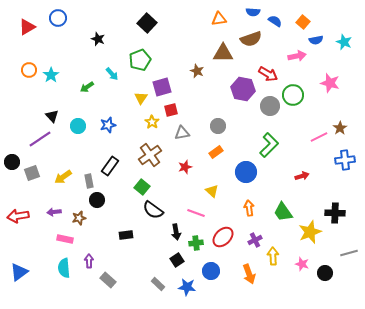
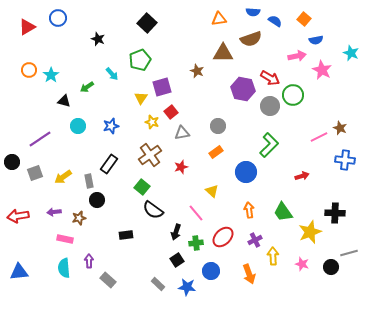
orange square at (303, 22): moved 1 px right, 3 px up
cyan star at (344, 42): moved 7 px right, 11 px down
red arrow at (268, 74): moved 2 px right, 4 px down
pink star at (330, 83): moved 8 px left, 13 px up; rotated 12 degrees clockwise
red square at (171, 110): moved 2 px down; rotated 24 degrees counterclockwise
black triangle at (52, 116): moved 12 px right, 15 px up; rotated 32 degrees counterclockwise
yellow star at (152, 122): rotated 16 degrees counterclockwise
blue star at (108, 125): moved 3 px right, 1 px down
brown star at (340, 128): rotated 16 degrees counterclockwise
blue cross at (345, 160): rotated 12 degrees clockwise
black rectangle at (110, 166): moved 1 px left, 2 px up
red star at (185, 167): moved 4 px left
gray square at (32, 173): moved 3 px right
orange arrow at (249, 208): moved 2 px down
pink line at (196, 213): rotated 30 degrees clockwise
black arrow at (176, 232): rotated 28 degrees clockwise
blue triangle at (19, 272): rotated 30 degrees clockwise
black circle at (325, 273): moved 6 px right, 6 px up
